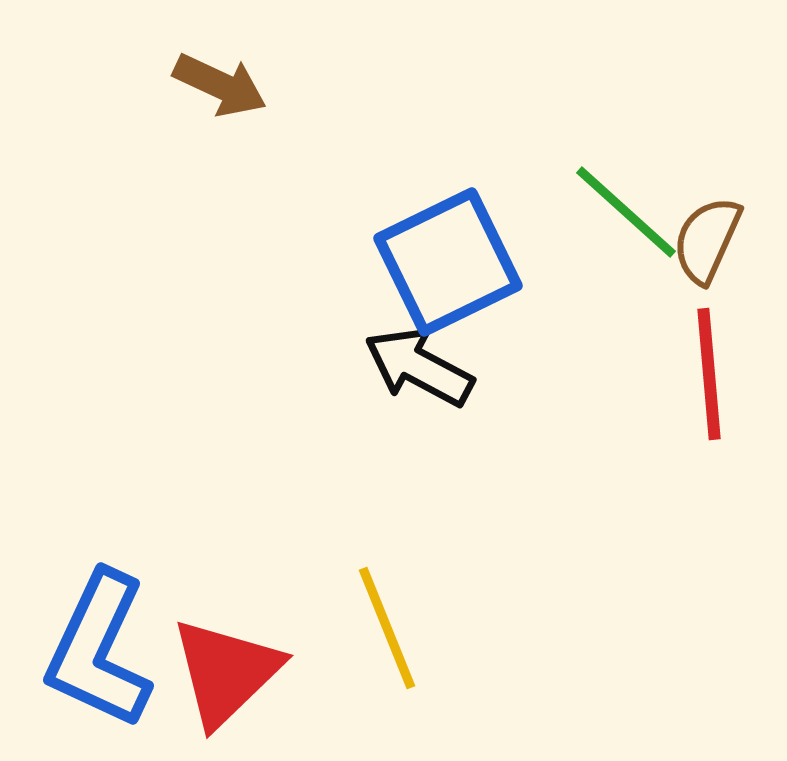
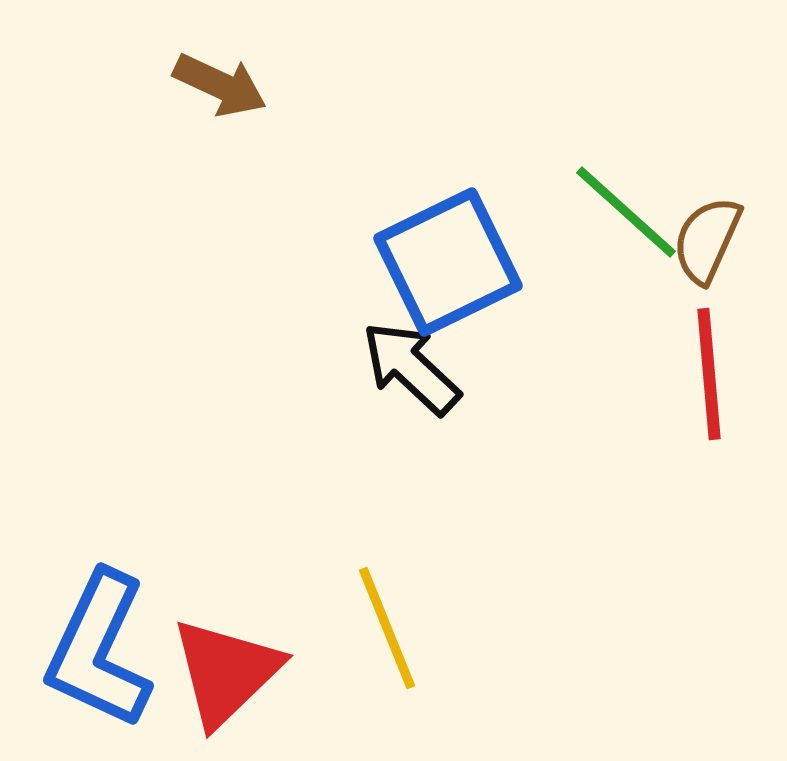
black arrow: moved 8 px left, 1 px down; rotated 15 degrees clockwise
